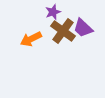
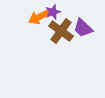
brown cross: moved 2 px left
orange arrow: moved 8 px right, 22 px up
